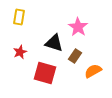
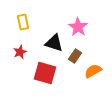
yellow rectangle: moved 4 px right, 5 px down; rotated 21 degrees counterclockwise
